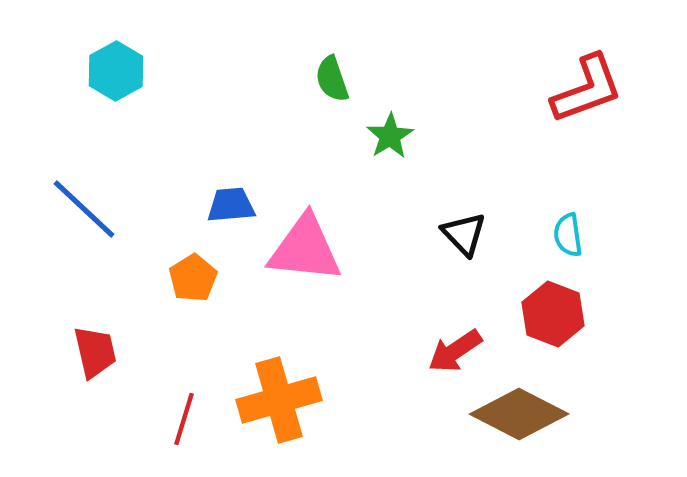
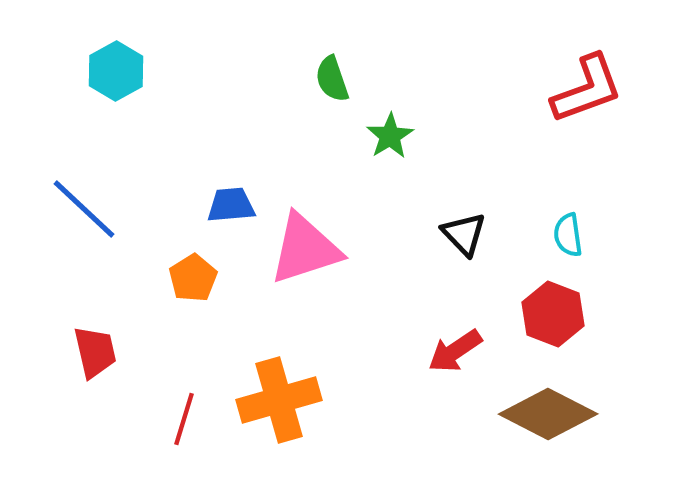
pink triangle: rotated 24 degrees counterclockwise
brown diamond: moved 29 px right
